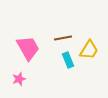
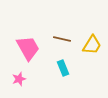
brown line: moved 1 px left, 1 px down; rotated 24 degrees clockwise
yellow trapezoid: moved 3 px right, 5 px up
cyan rectangle: moved 5 px left, 8 px down
